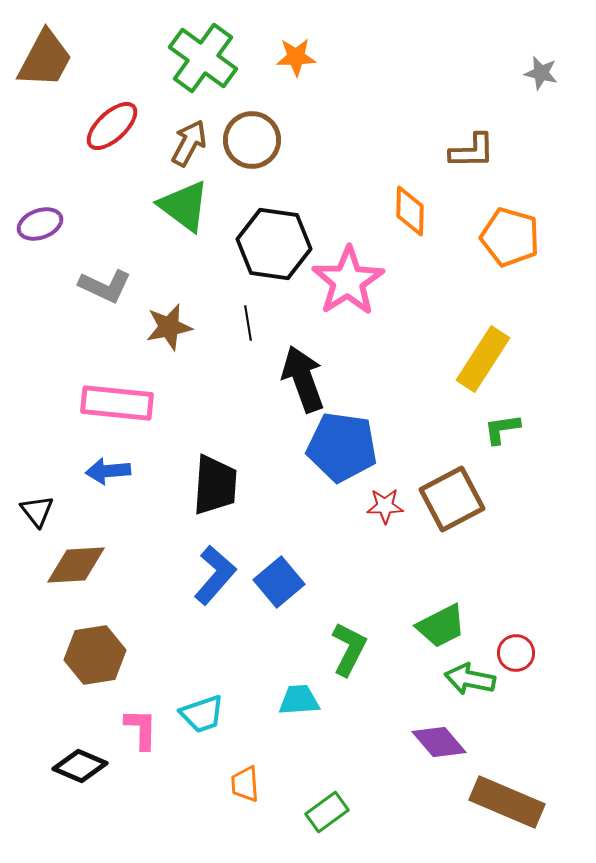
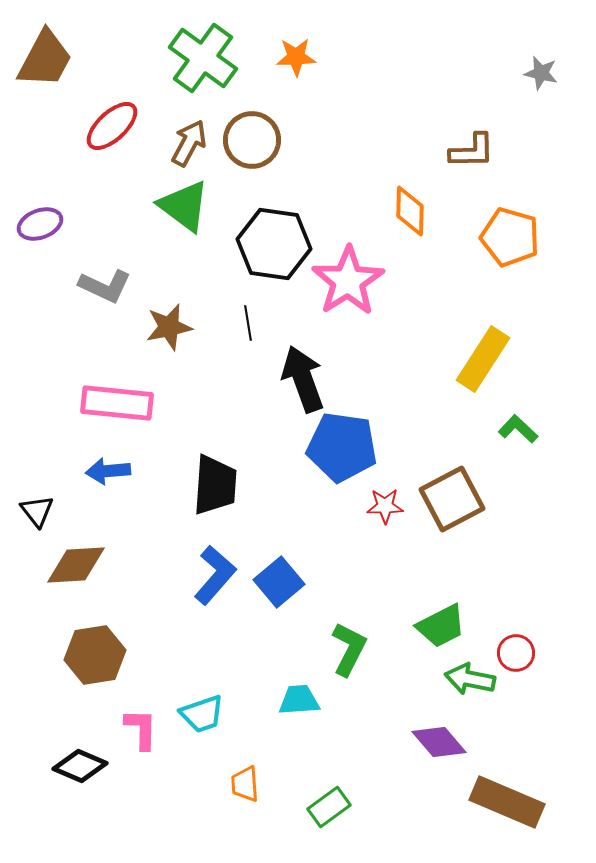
green L-shape at (502, 429): moved 16 px right; rotated 51 degrees clockwise
green rectangle at (327, 812): moved 2 px right, 5 px up
